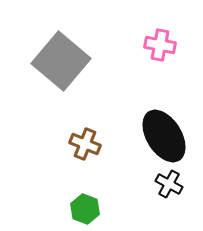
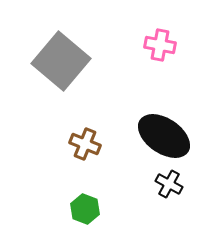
black ellipse: rotated 24 degrees counterclockwise
